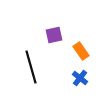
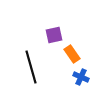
orange rectangle: moved 9 px left, 3 px down
blue cross: moved 1 px right, 1 px up; rotated 14 degrees counterclockwise
